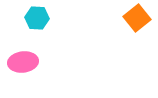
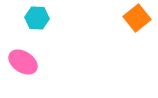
pink ellipse: rotated 40 degrees clockwise
